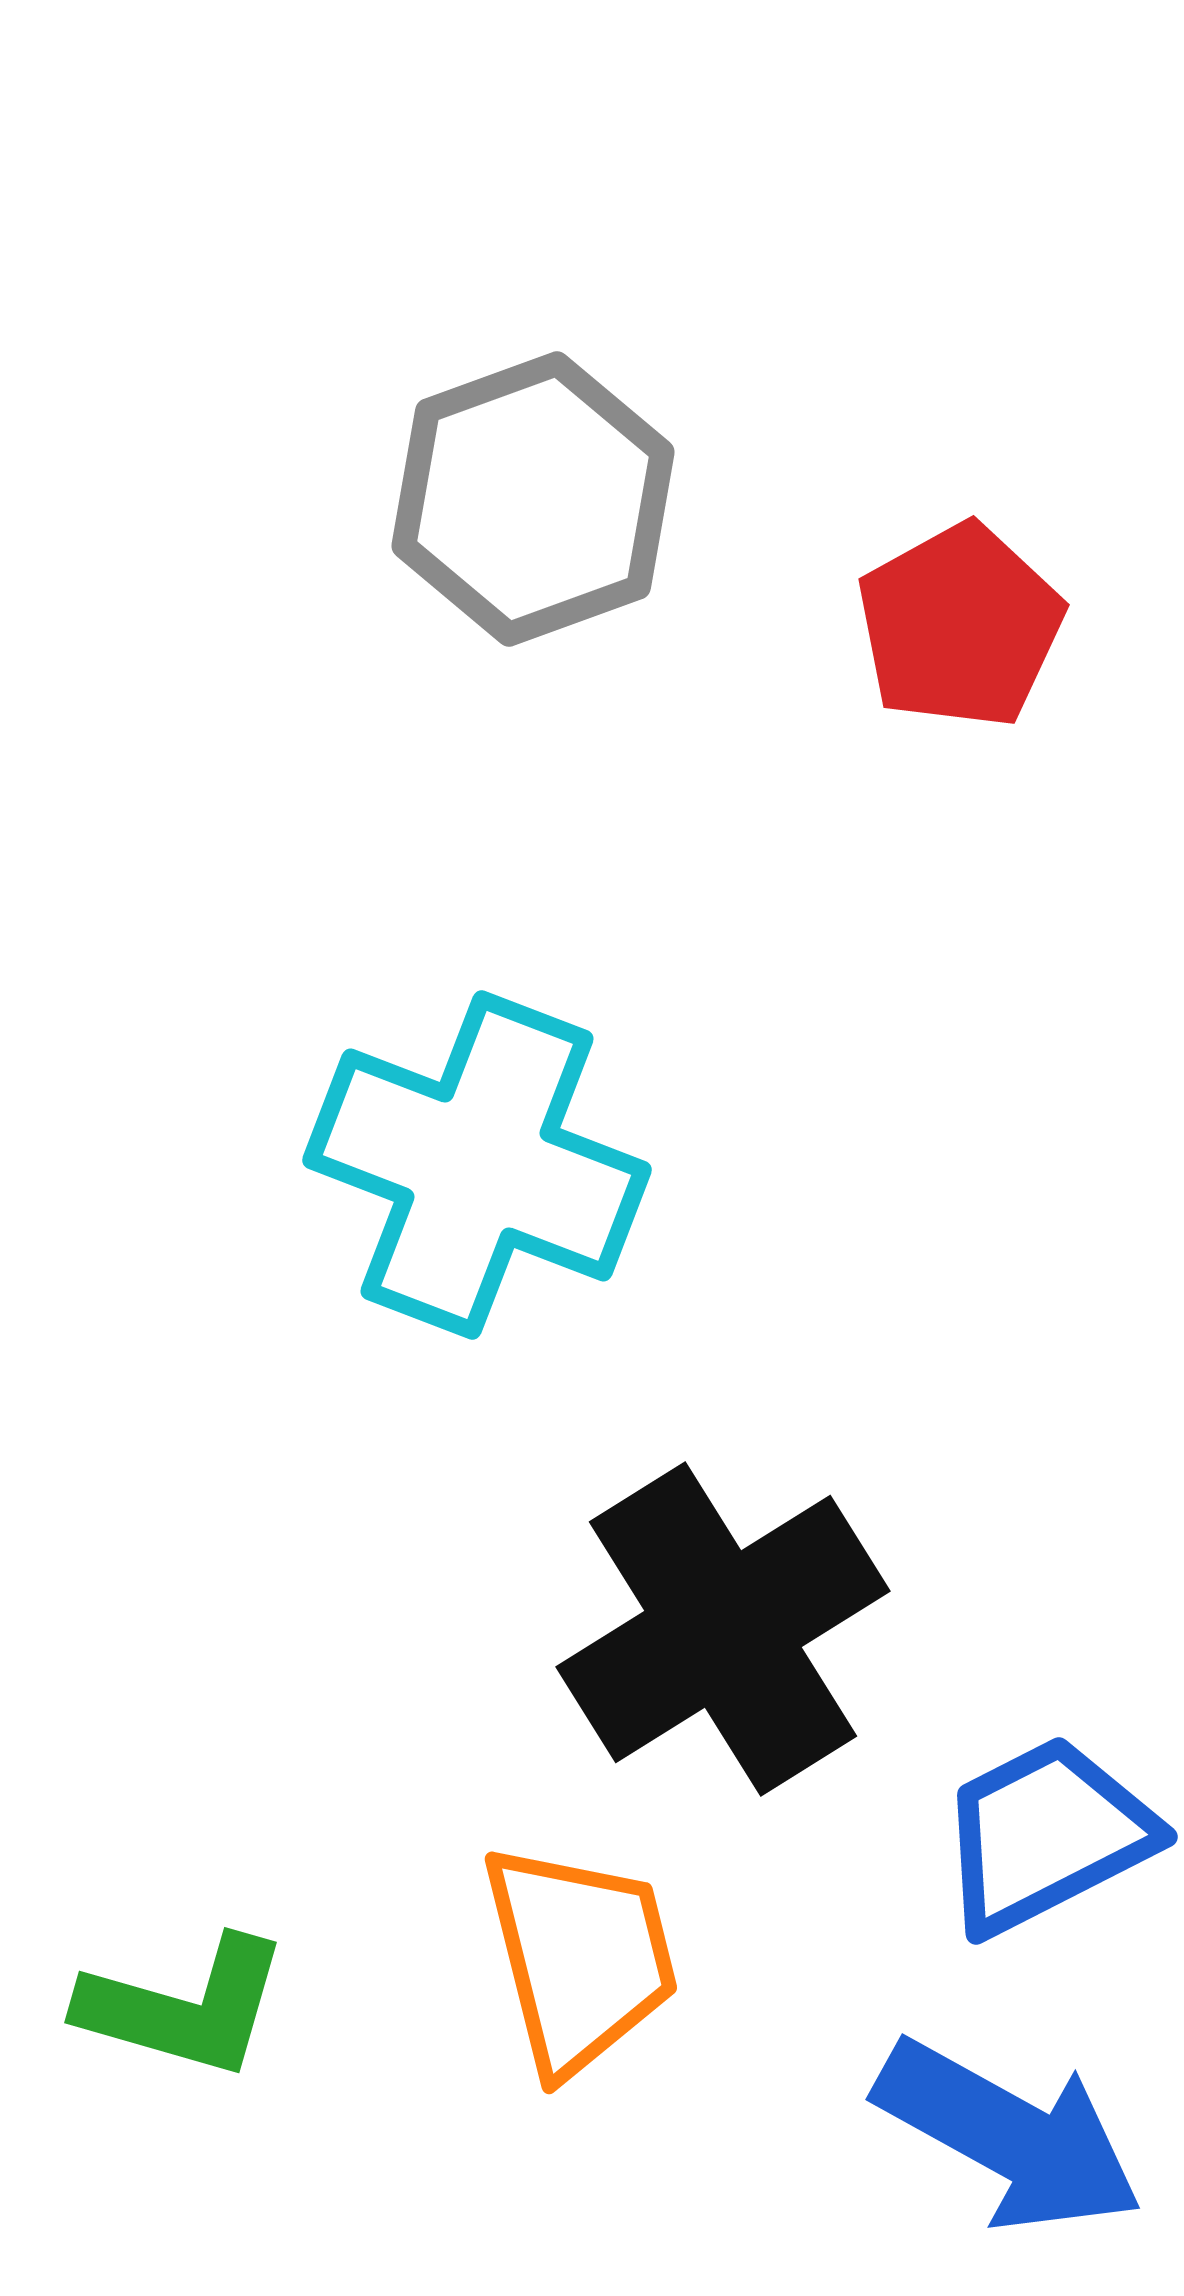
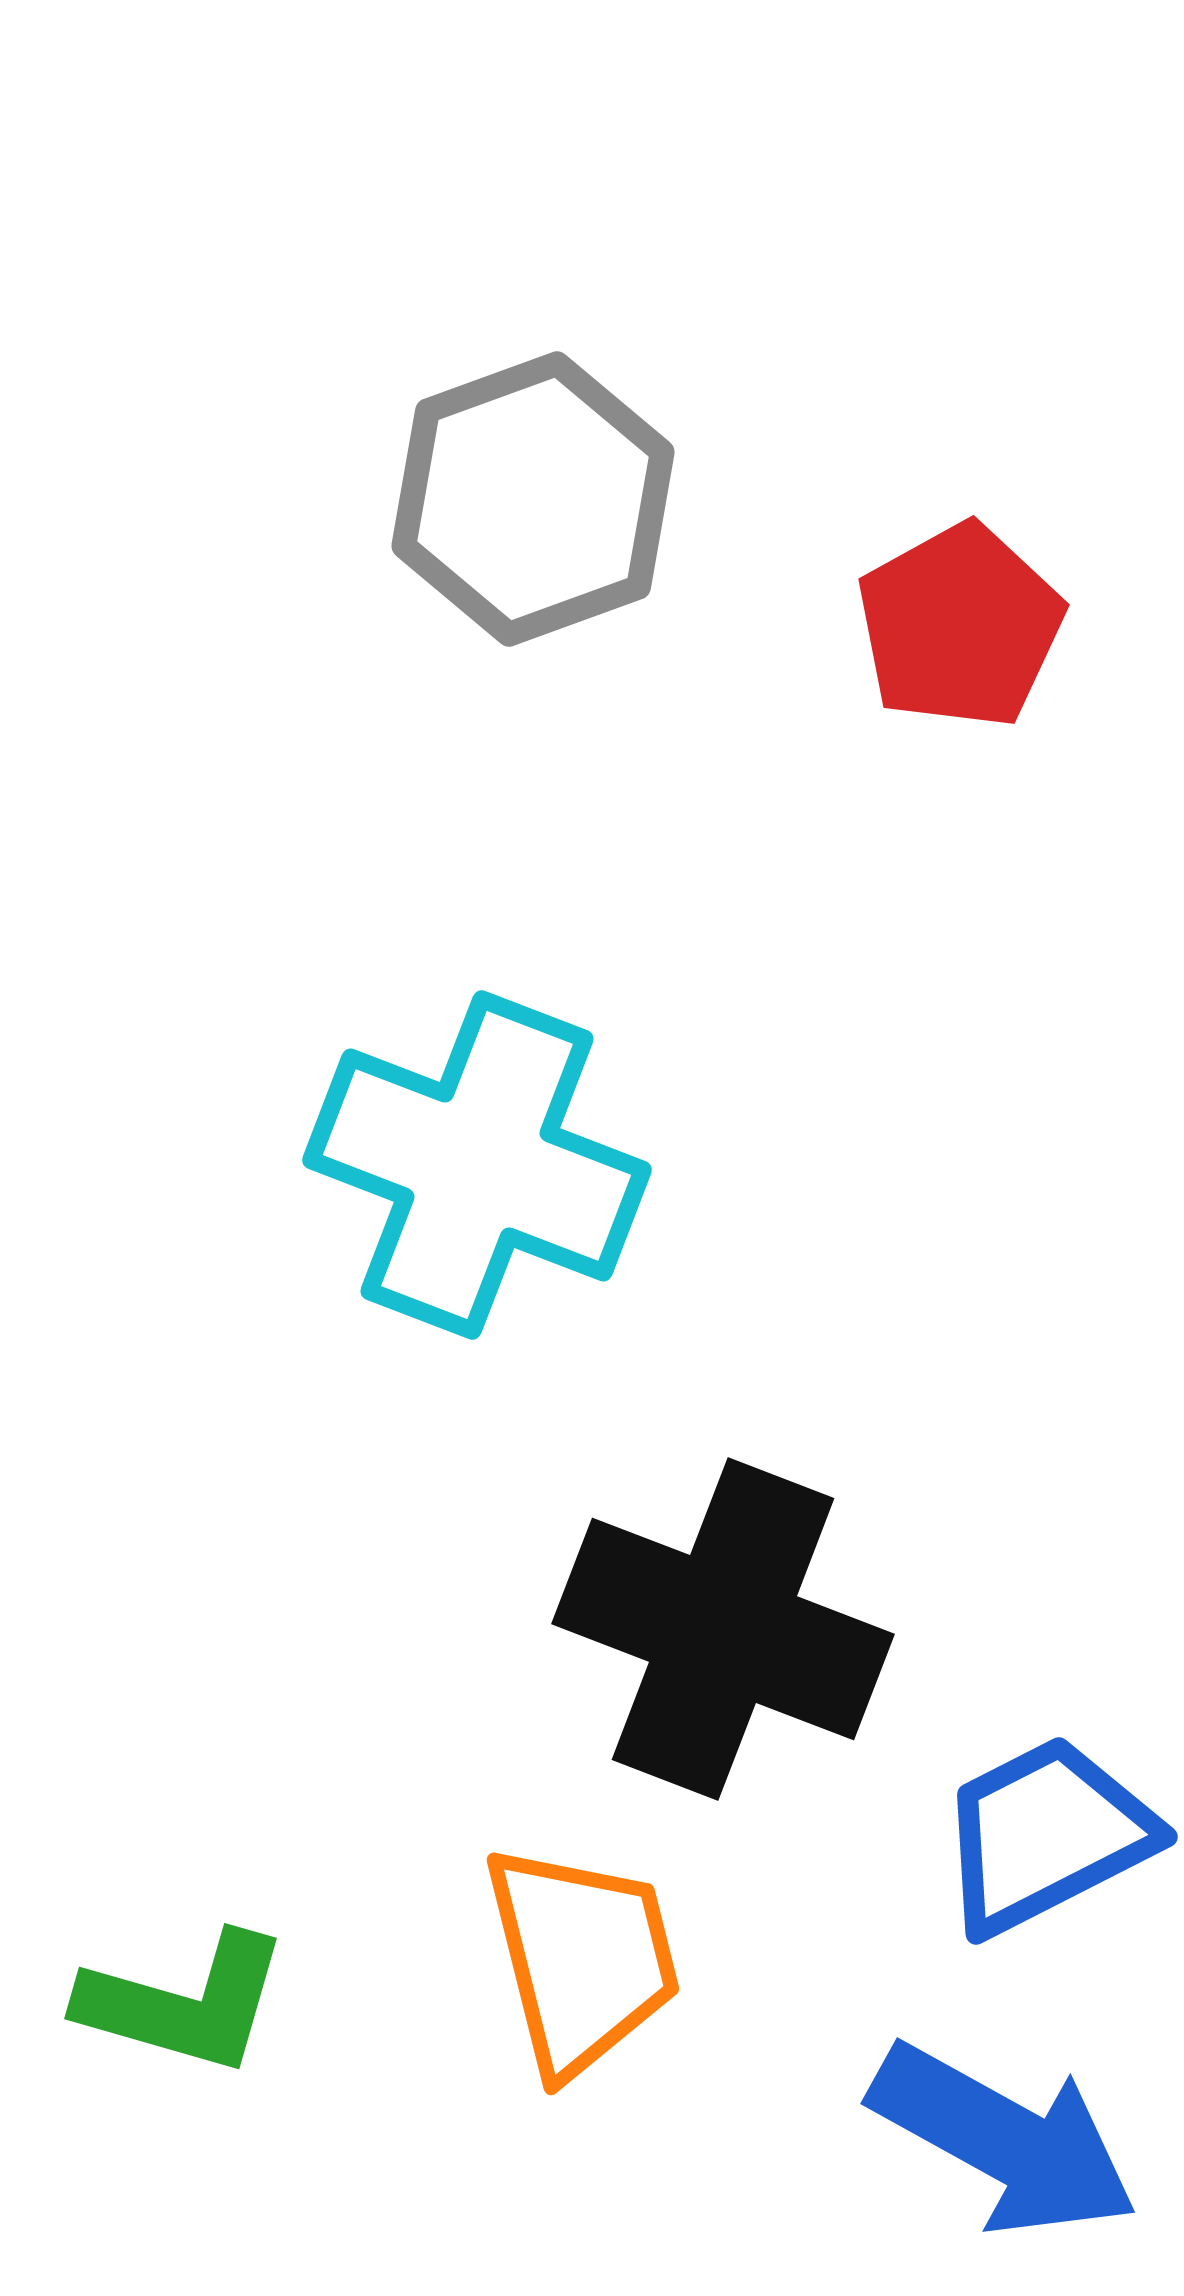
black cross: rotated 37 degrees counterclockwise
orange trapezoid: moved 2 px right, 1 px down
green L-shape: moved 4 px up
blue arrow: moved 5 px left, 4 px down
